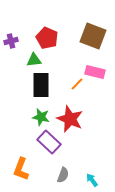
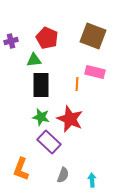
orange line: rotated 40 degrees counterclockwise
cyan arrow: rotated 32 degrees clockwise
